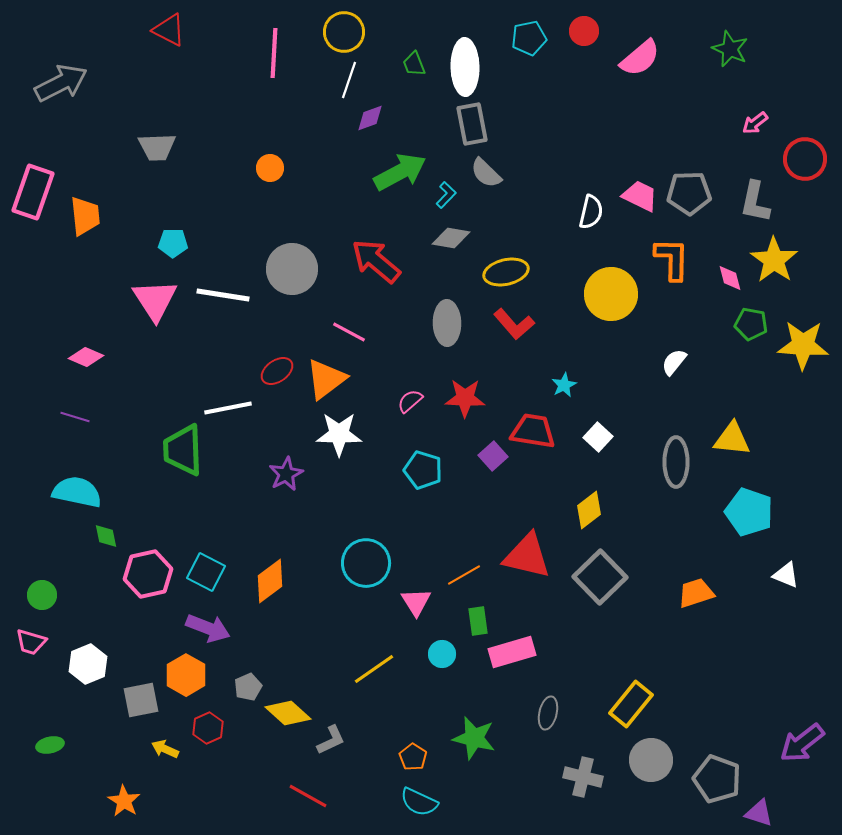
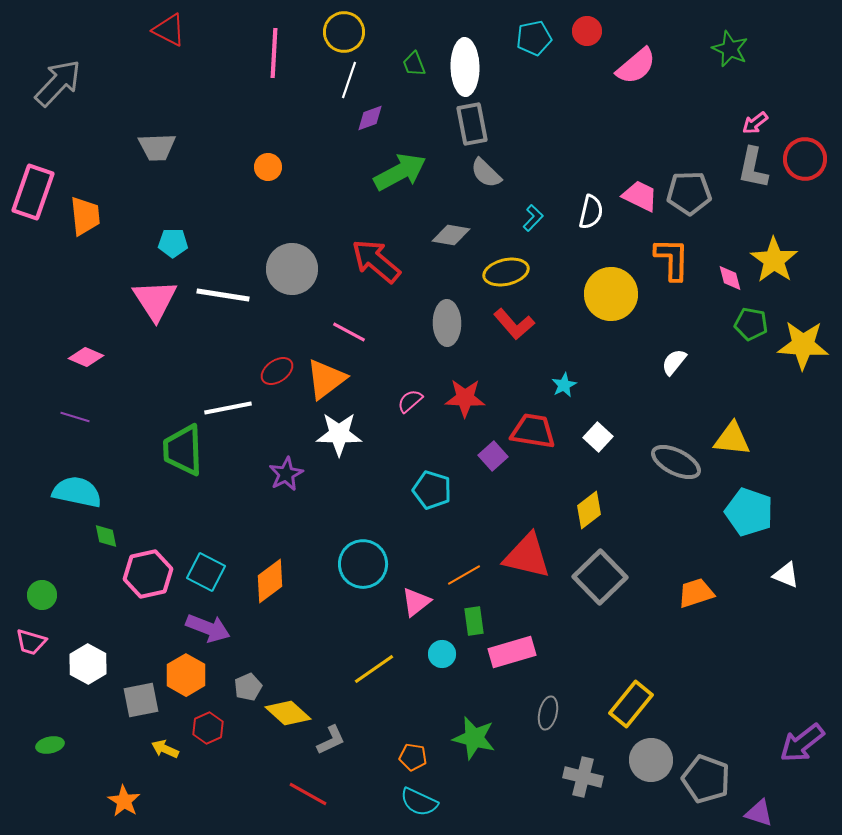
red circle at (584, 31): moved 3 px right
cyan pentagon at (529, 38): moved 5 px right
pink semicircle at (640, 58): moved 4 px left, 8 px down
gray arrow at (61, 83): moved 3 px left; rotated 20 degrees counterclockwise
orange circle at (270, 168): moved 2 px left, 1 px up
cyan L-shape at (446, 195): moved 87 px right, 23 px down
gray L-shape at (755, 202): moved 2 px left, 34 px up
gray diamond at (451, 238): moved 3 px up
gray ellipse at (676, 462): rotated 63 degrees counterclockwise
cyan pentagon at (423, 470): moved 9 px right, 20 px down
cyan circle at (366, 563): moved 3 px left, 1 px down
pink triangle at (416, 602): rotated 24 degrees clockwise
green rectangle at (478, 621): moved 4 px left
white hexagon at (88, 664): rotated 9 degrees counterclockwise
orange pentagon at (413, 757): rotated 24 degrees counterclockwise
gray pentagon at (717, 779): moved 11 px left
red line at (308, 796): moved 2 px up
